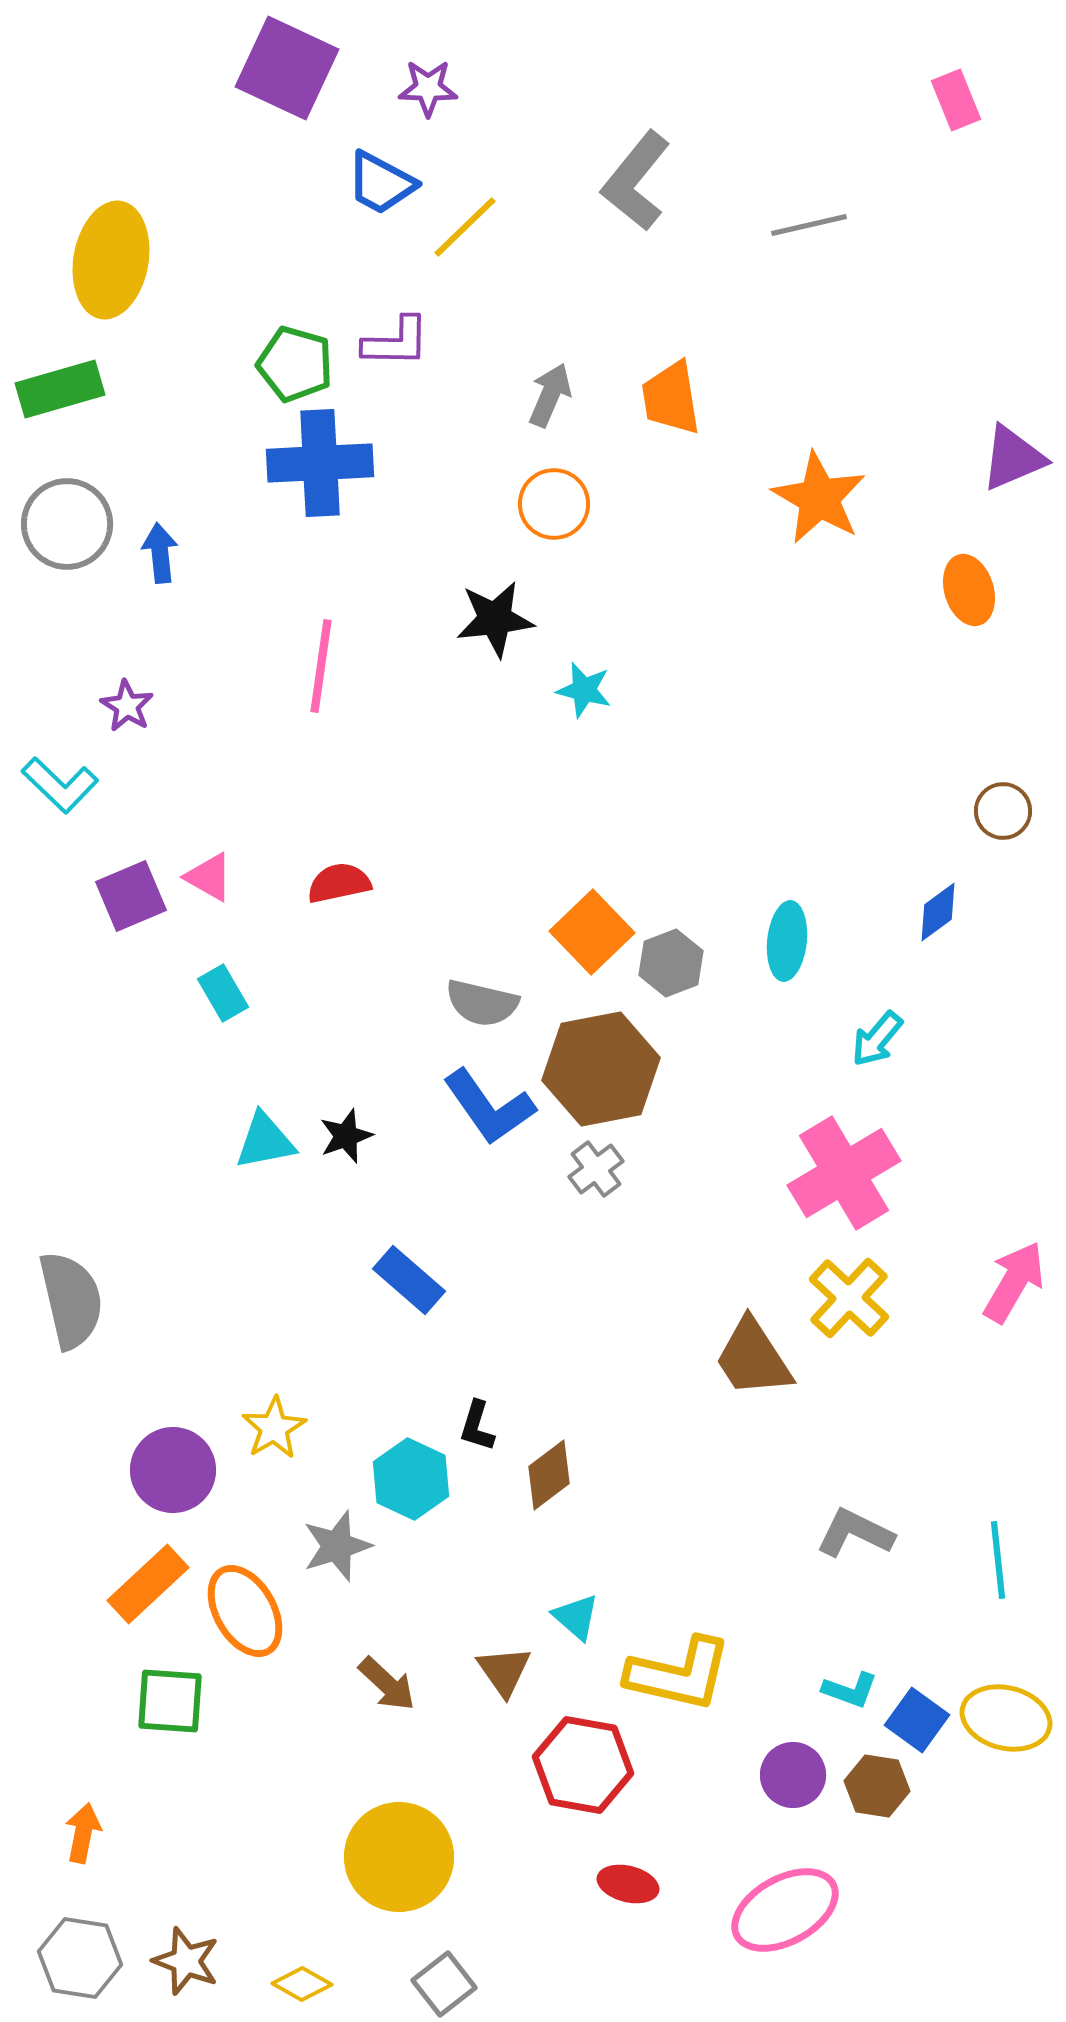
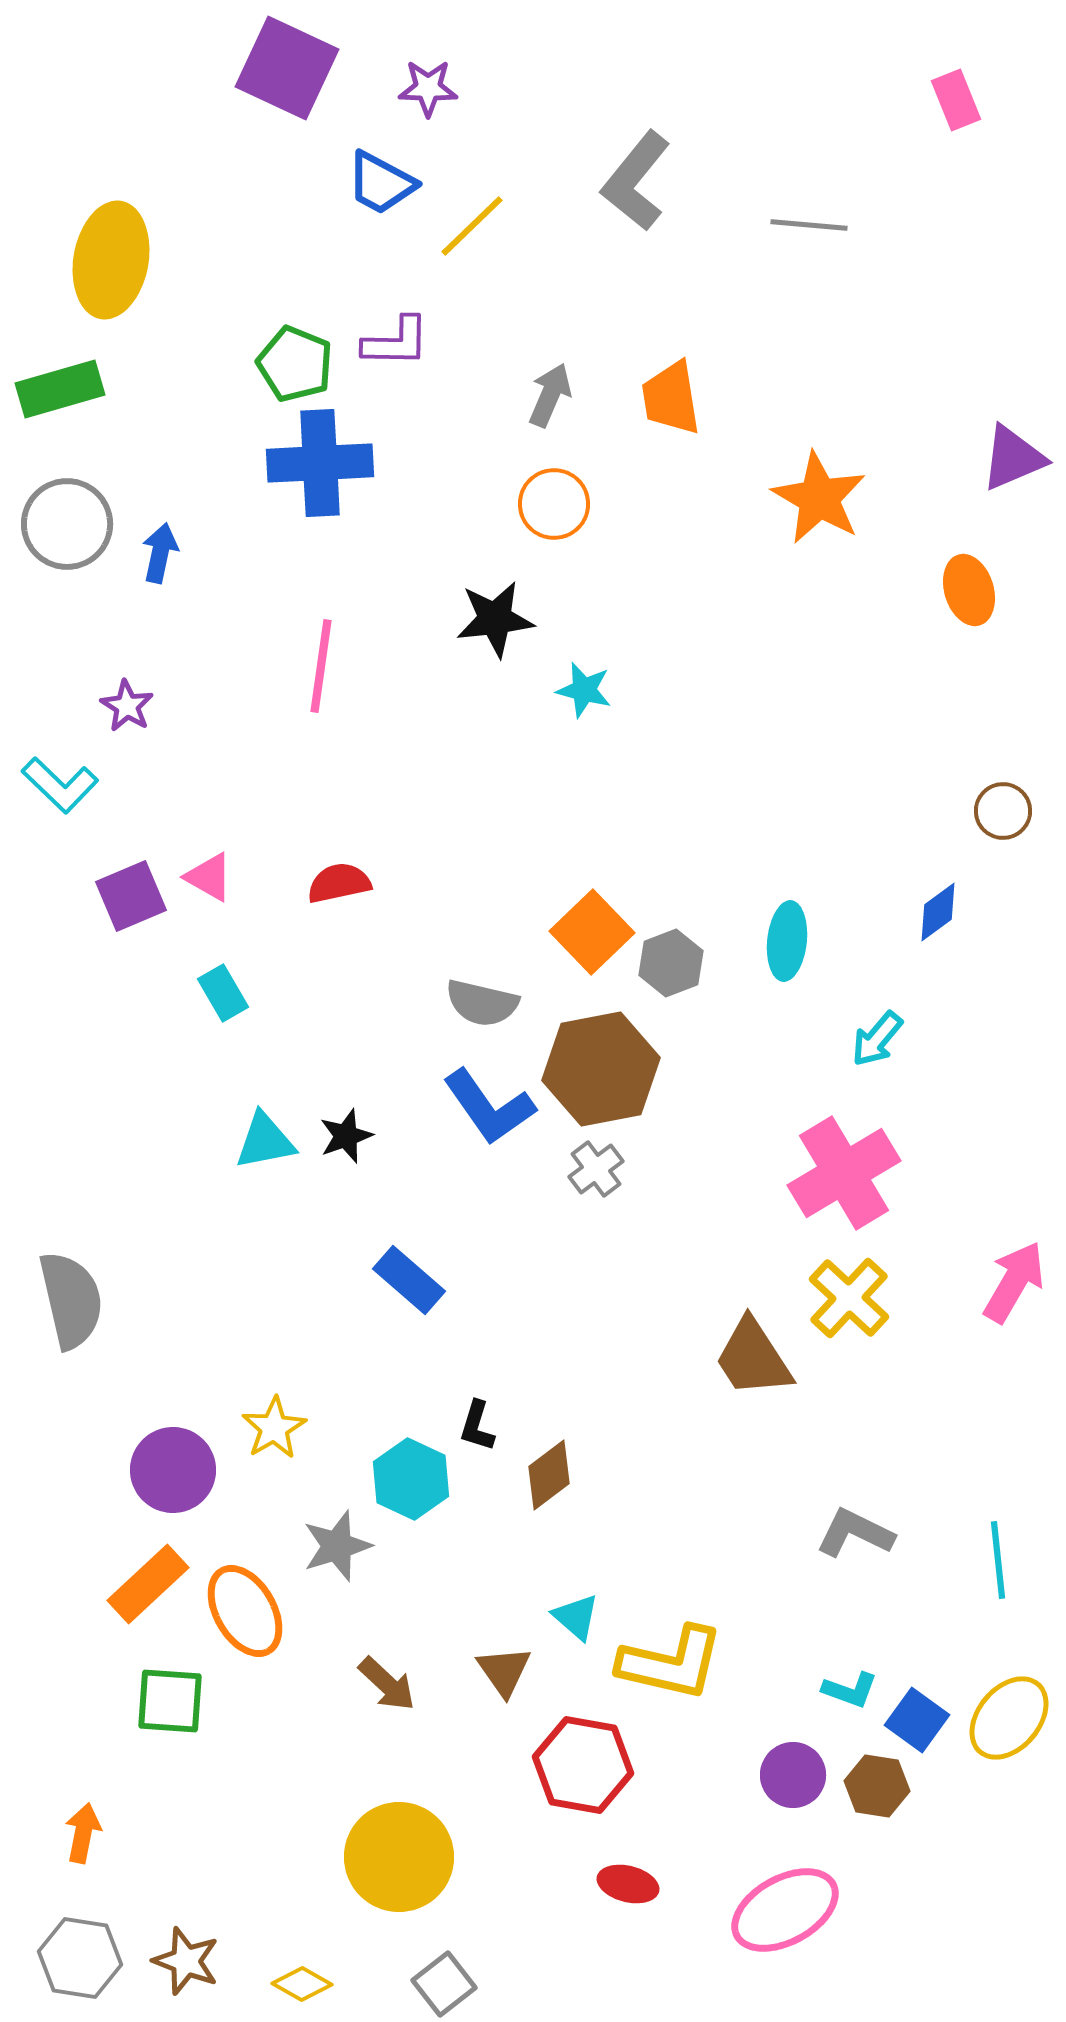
gray line at (809, 225): rotated 18 degrees clockwise
yellow line at (465, 227): moved 7 px right, 1 px up
green pentagon at (295, 364): rotated 6 degrees clockwise
blue arrow at (160, 553): rotated 18 degrees clockwise
yellow L-shape at (679, 1674): moved 8 px left, 11 px up
yellow ellipse at (1006, 1718): moved 3 px right; rotated 64 degrees counterclockwise
